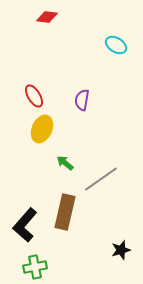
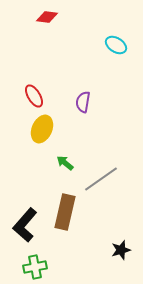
purple semicircle: moved 1 px right, 2 px down
